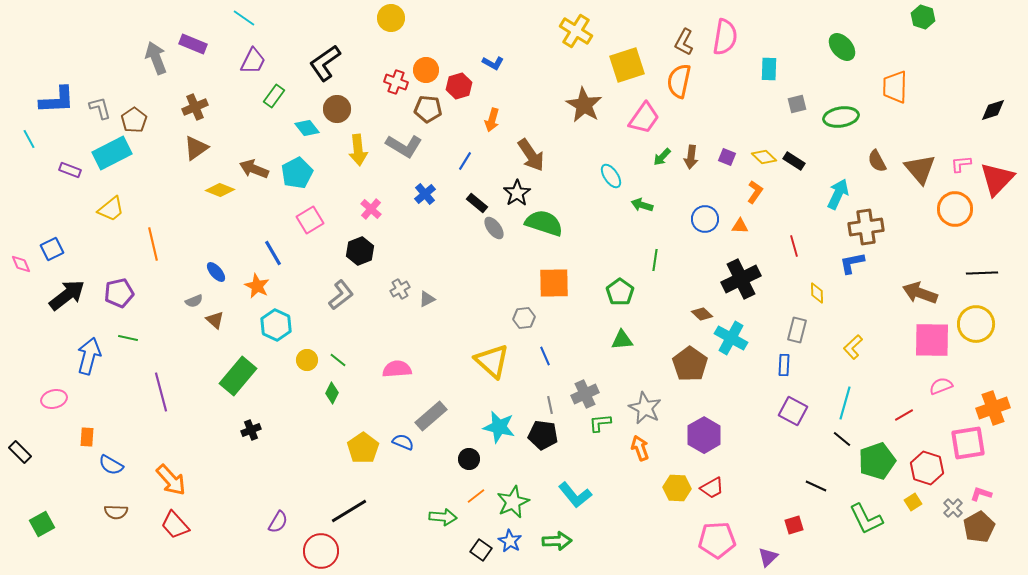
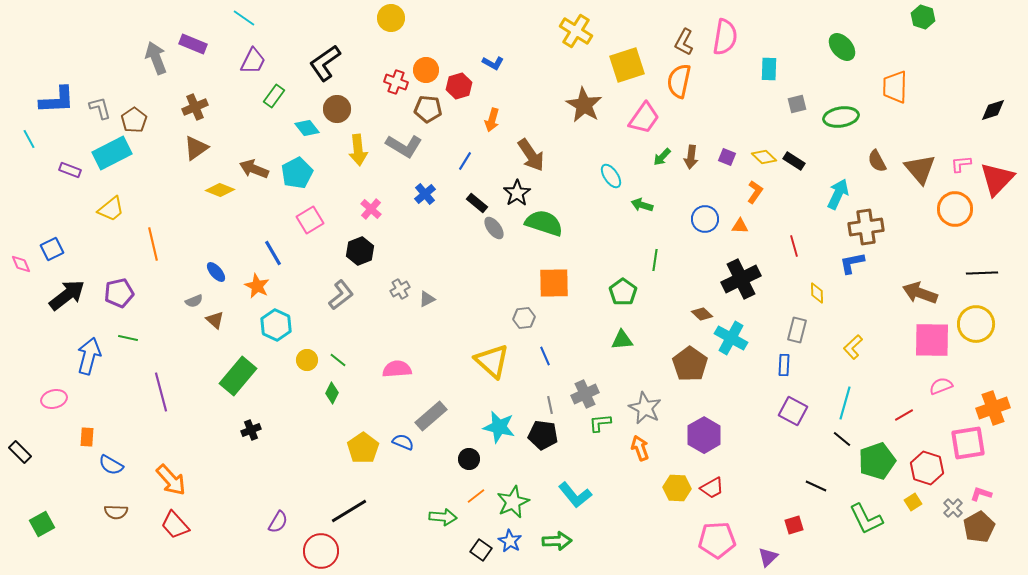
green pentagon at (620, 292): moved 3 px right
